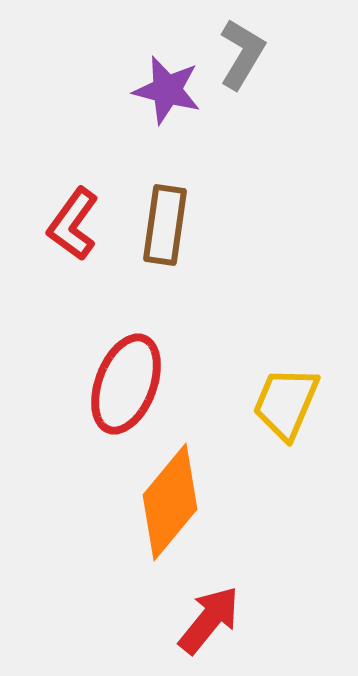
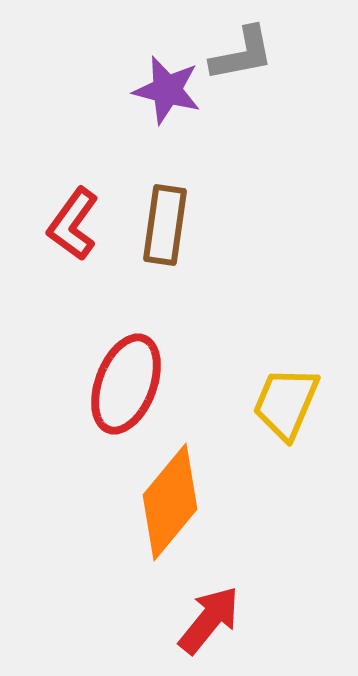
gray L-shape: rotated 48 degrees clockwise
